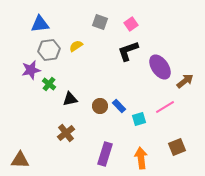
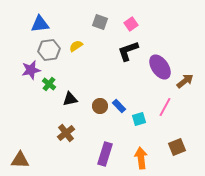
pink line: rotated 30 degrees counterclockwise
